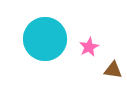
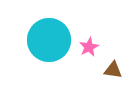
cyan circle: moved 4 px right, 1 px down
